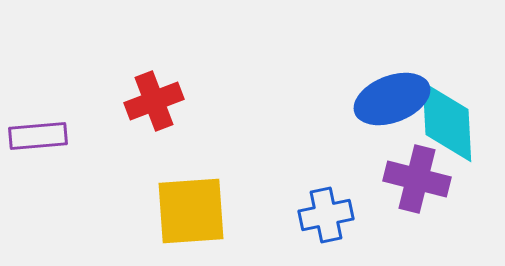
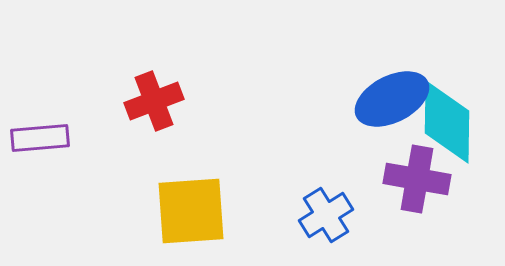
blue ellipse: rotated 6 degrees counterclockwise
cyan diamond: rotated 4 degrees clockwise
purple rectangle: moved 2 px right, 2 px down
purple cross: rotated 4 degrees counterclockwise
blue cross: rotated 20 degrees counterclockwise
